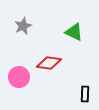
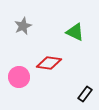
green triangle: moved 1 px right
black rectangle: rotated 35 degrees clockwise
